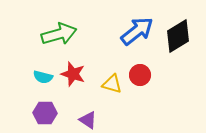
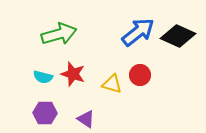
blue arrow: moved 1 px right, 1 px down
black diamond: rotated 56 degrees clockwise
purple triangle: moved 2 px left, 1 px up
